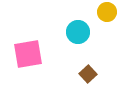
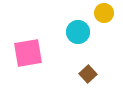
yellow circle: moved 3 px left, 1 px down
pink square: moved 1 px up
